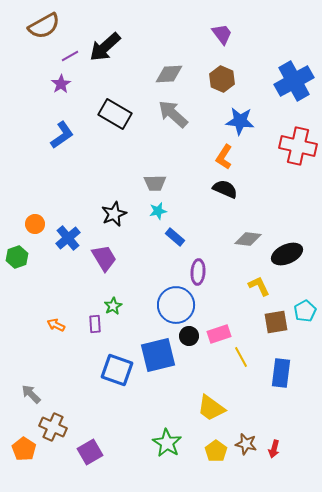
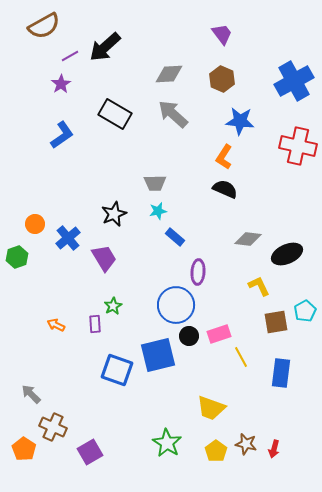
yellow trapezoid at (211, 408): rotated 16 degrees counterclockwise
